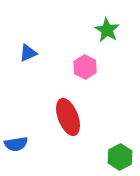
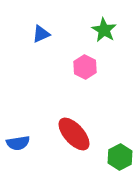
green star: moved 3 px left
blue triangle: moved 13 px right, 19 px up
red ellipse: moved 6 px right, 17 px down; rotated 21 degrees counterclockwise
blue semicircle: moved 2 px right, 1 px up
